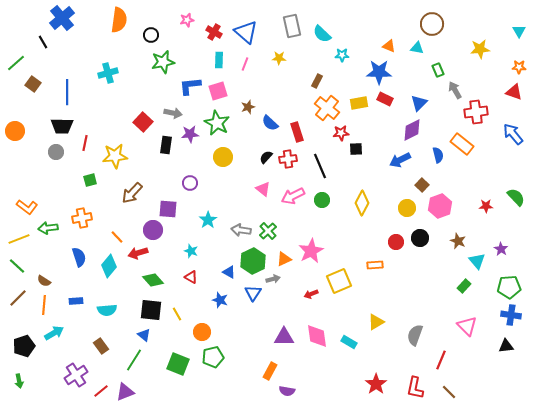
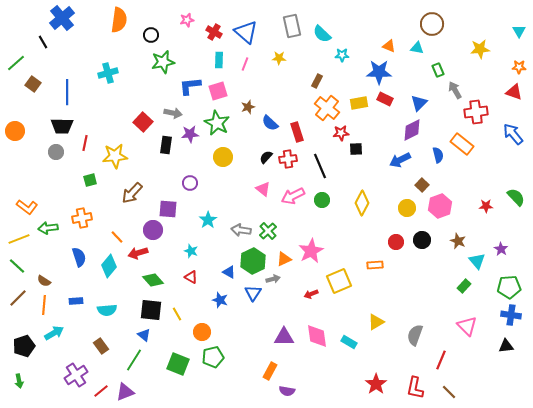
black circle at (420, 238): moved 2 px right, 2 px down
